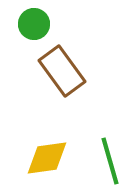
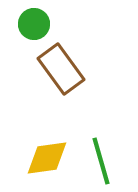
brown rectangle: moved 1 px left, 2 px up
green line: moved 9 px left
